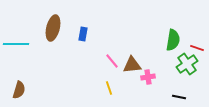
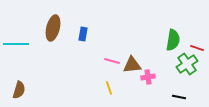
pink line: rotated 35 degrees counterclockwise
